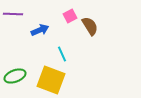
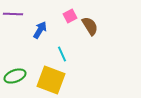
blue arrow: rotated 36 degrees counterclockwise
